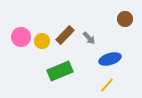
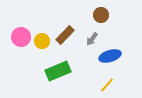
brown circle: moved 24 px left, 4 px up
gray arrow: moved 3 px right, 1 px down; rotated 80 degrees clockwise
blue ellipse: moved 3 px up
green rectangle: moved 2 px left
